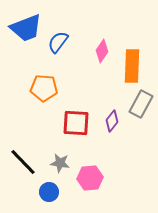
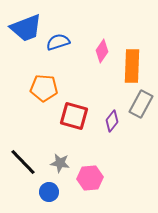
blue semicircle: rotated 35 degrees clockwise
red square: moved 2 px left, 7 px up; rotated 12 degrees clockwise
